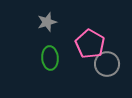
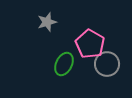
green ellipse: moved 14 px right, 6 px down; rotated 30 degrees clockwise
